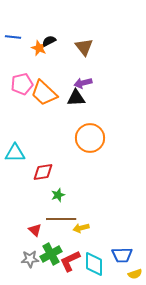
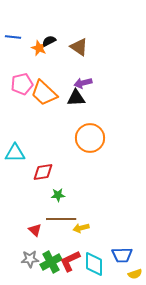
brown triangle: moved 5 px left; rotated 18 degrees counterclockwise
green star: rotated 16 degrees clockwise
green cross: moved 8 px down
